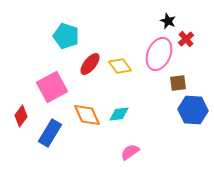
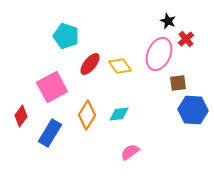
orange diamond: rotated 56 degrees clockwise
